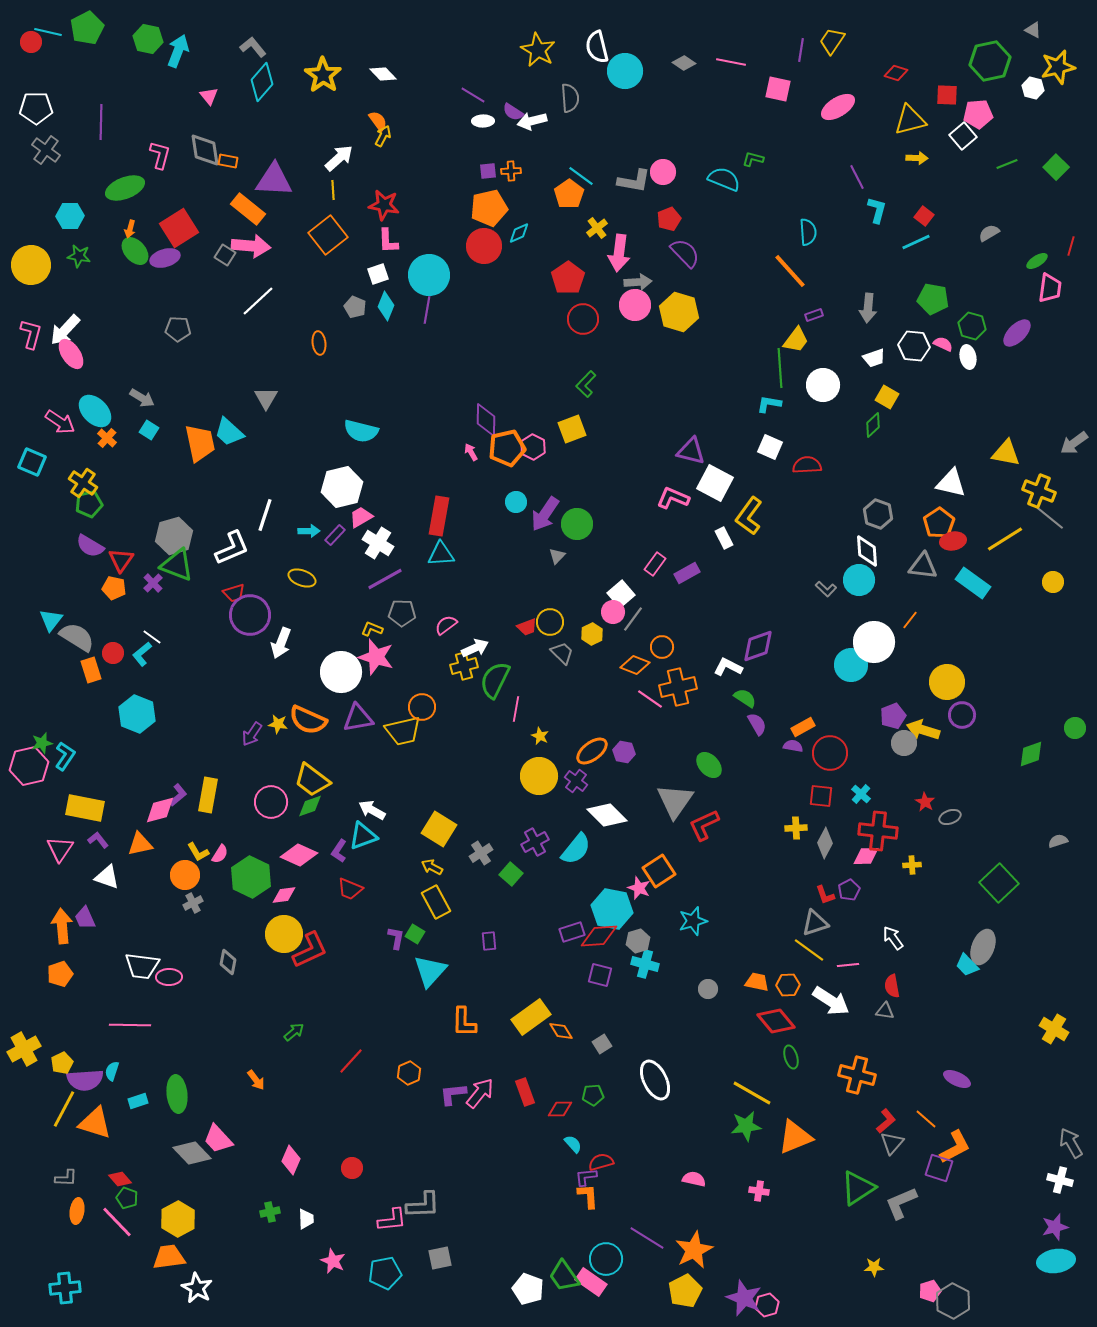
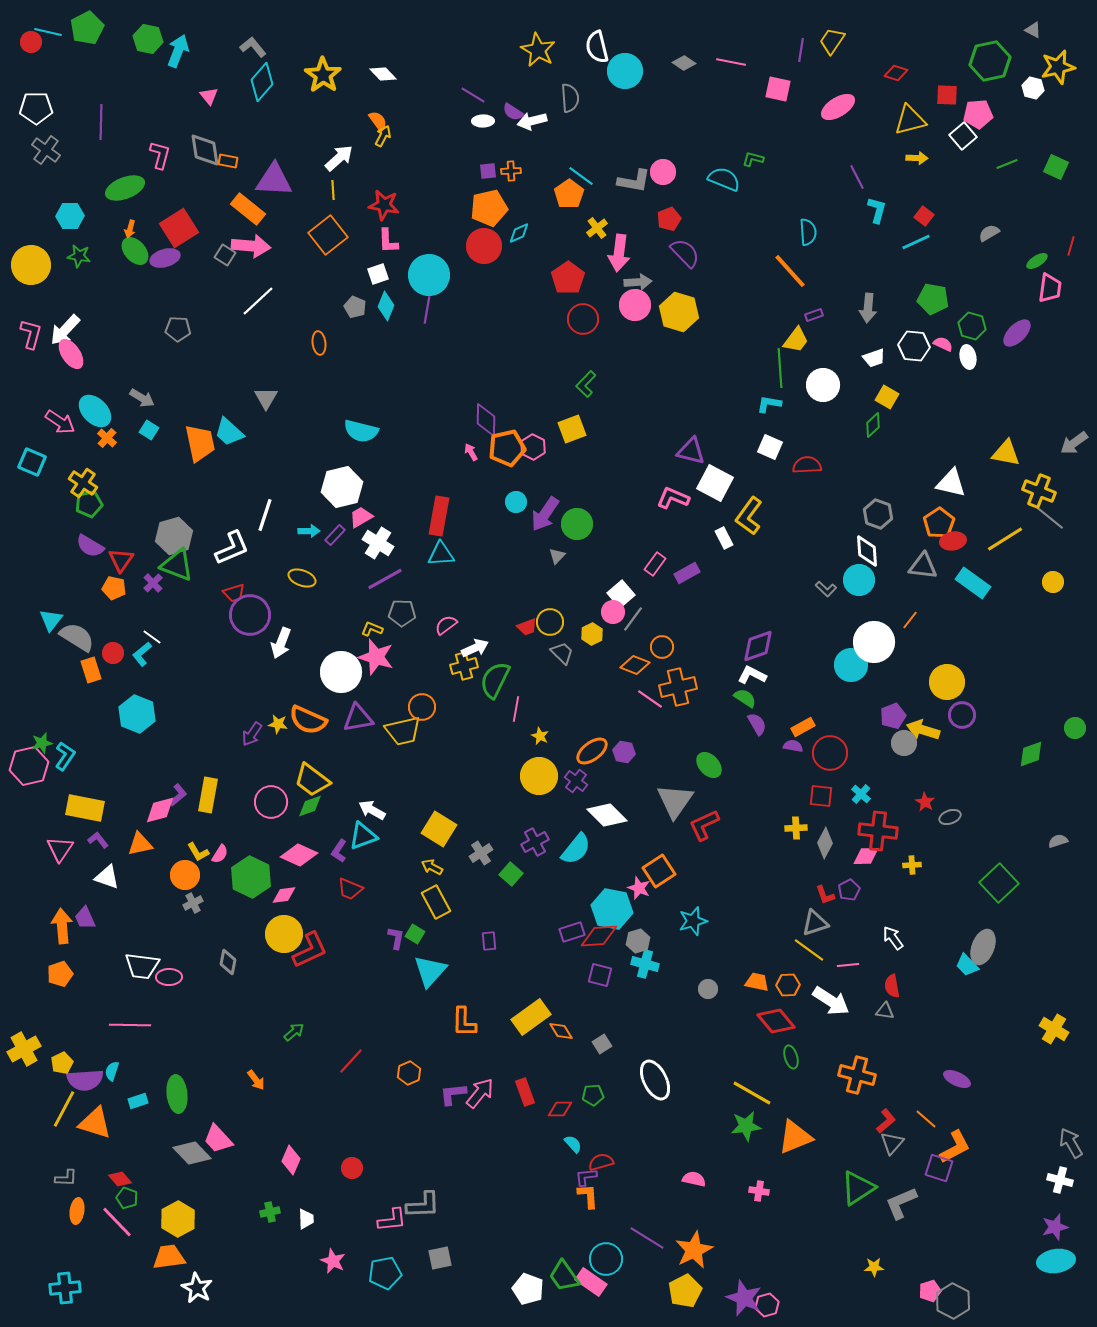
green square at (1056, 167): rotated 20 degrees counterclockwise
white L-shape at (728, 667): moved 24 px right, 8 px down
